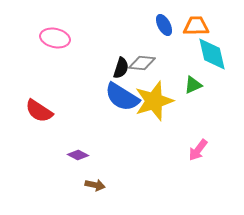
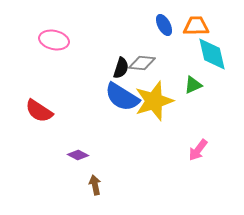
pink ellipse: moved 1 px left, 2 px down
brown arrow: rotated 114 degrees counterclockwise
